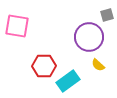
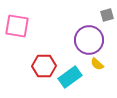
purple circle: moved 3 px down
yellow semicircle: moved 1 px left, 1 px up
cyan rectangle: moved 2 px right, 4 px up
